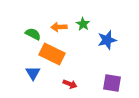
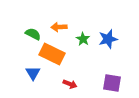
green star: moved 15 px down
blue star: moved 1 px right, 1 px up
